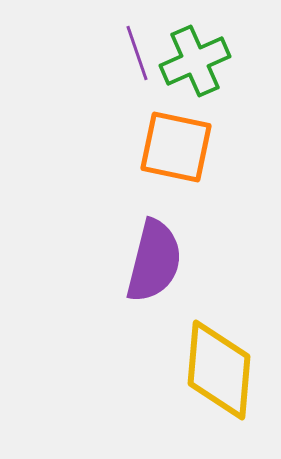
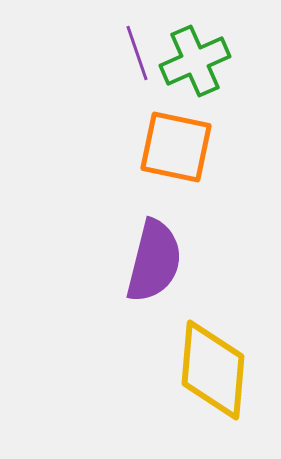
yellow diamond: moved 6 px left
